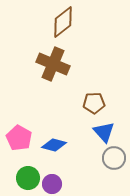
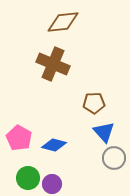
brown diamond: rotated 32 degrees clockwise
